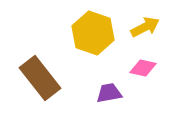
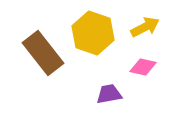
pink diamond: moved 1 px up
brown rectangle: moved 3 px right, 25 px up
purple trapezoid: moved 1 px down
